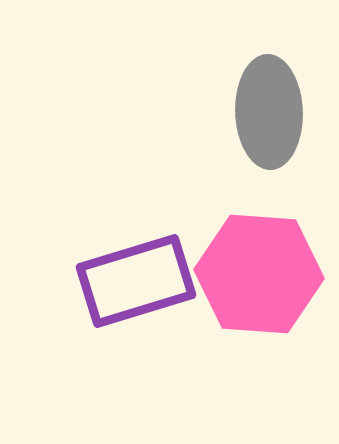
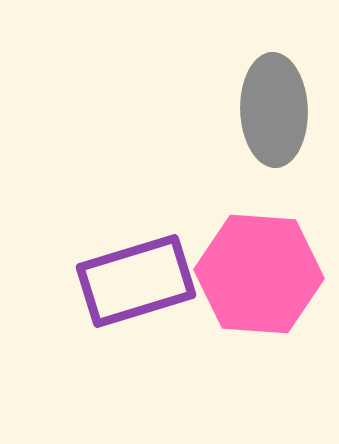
gray ellipse: moved 5 px right, 2 px up
